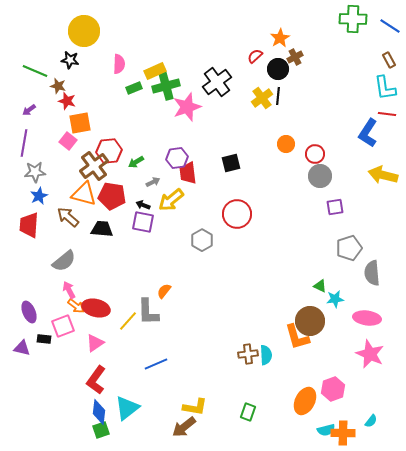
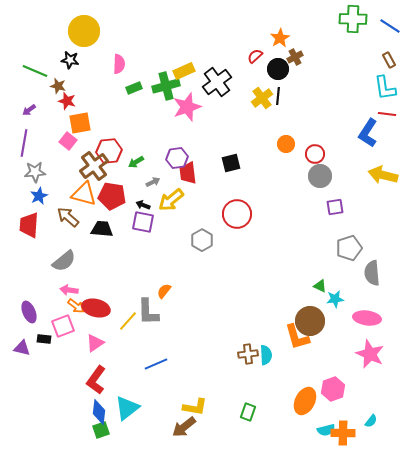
yellow rectangle at (155, 71): moved 29 px right
pink arrow at (69, 290): rotated 54 degrees counterclockwise
